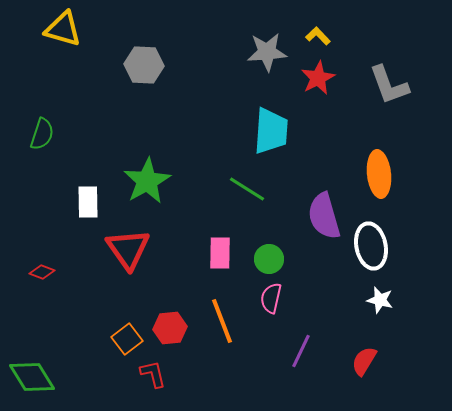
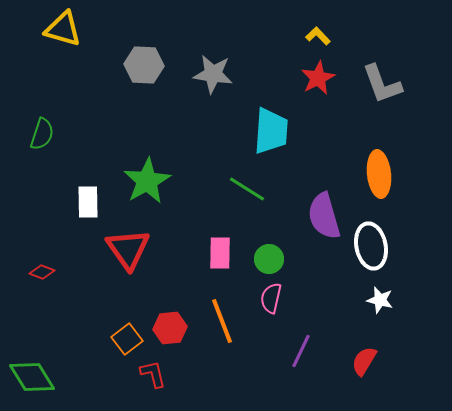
gray star: moved 54 px left, 22 px down; rotated 12 degrees clockwise
gray L-shape: moved 7 px left, 1 px up
